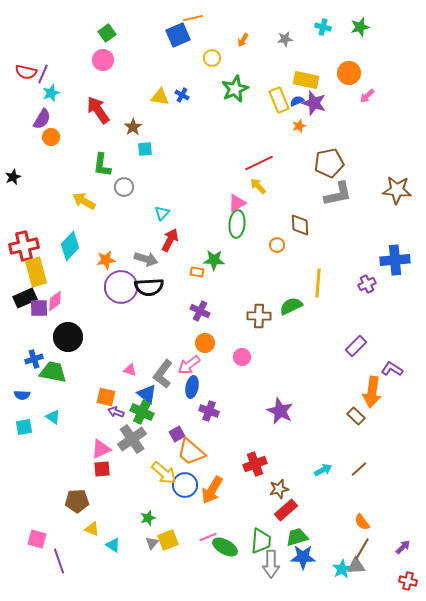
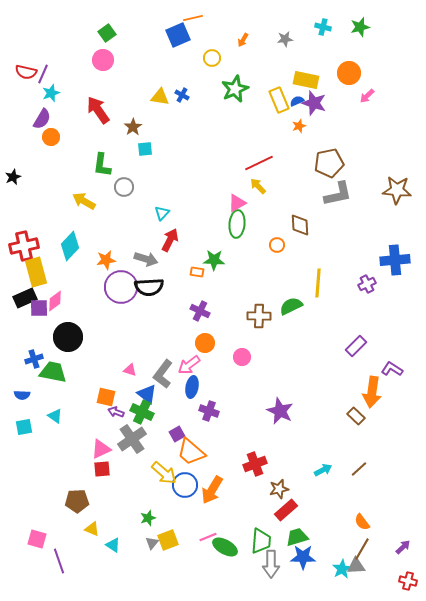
cyan triangle at (53, 417): moved 2 px right, 1 px up
